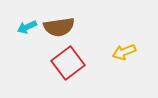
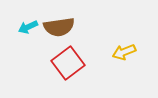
cyan arrow: moved 1 px right
